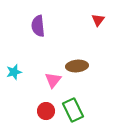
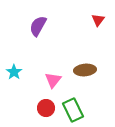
purple semicircle: rotated 35 degrees clockwise
brown ellipse: moved 8 px right, 4 px down
cyan star: rotated 21 degrees counterclockwise
red circle: moved 3 px up
